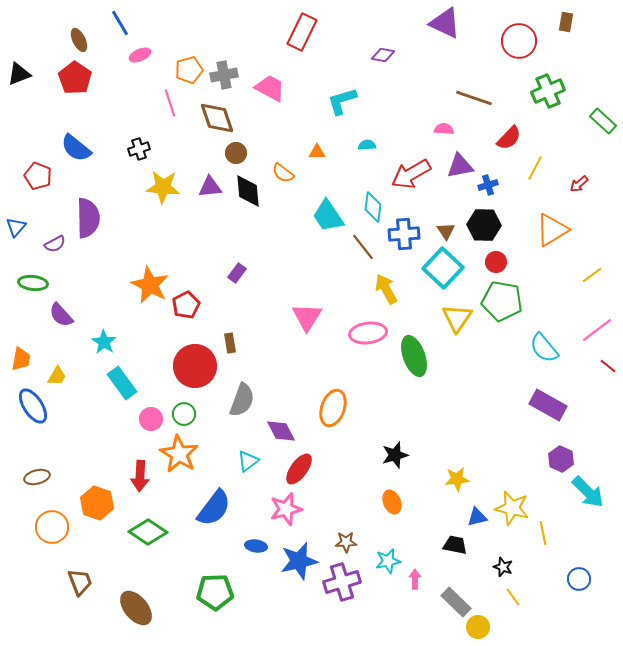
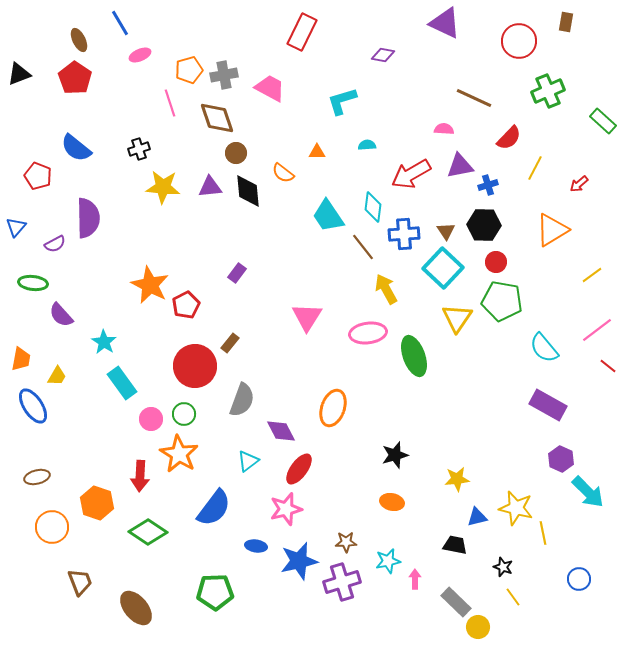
brown line at (474, 98): rotated 6 degrees clockwise
brown rectangle at (230, 343): rotated 48 degrees clockwise
orange ellipse at (392, 502): rotated 55 degrees counterclockwise
yellow star at (512, 508): moved 4 px right
